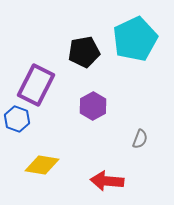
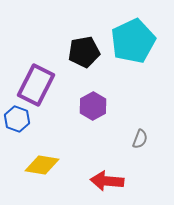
cyan pentagon: moved 2 px left, 2 px down
